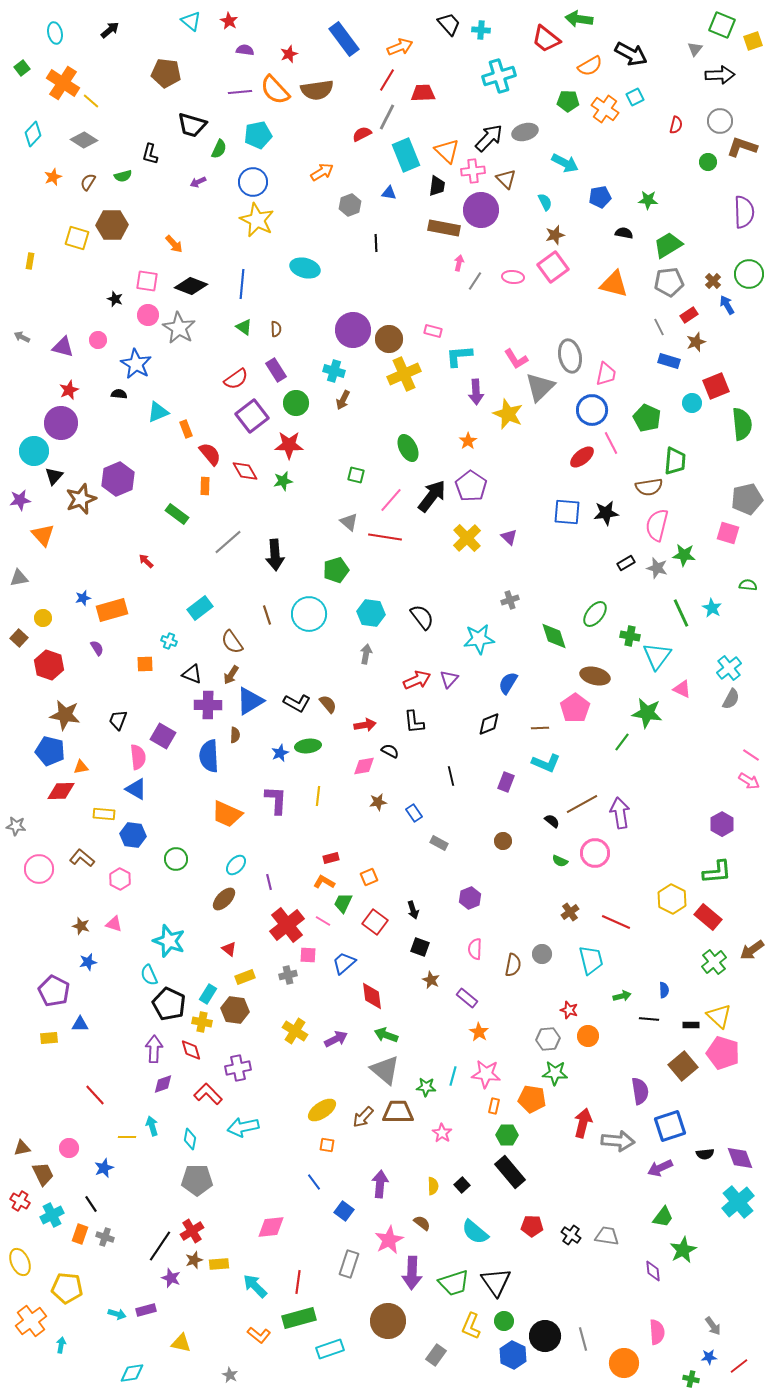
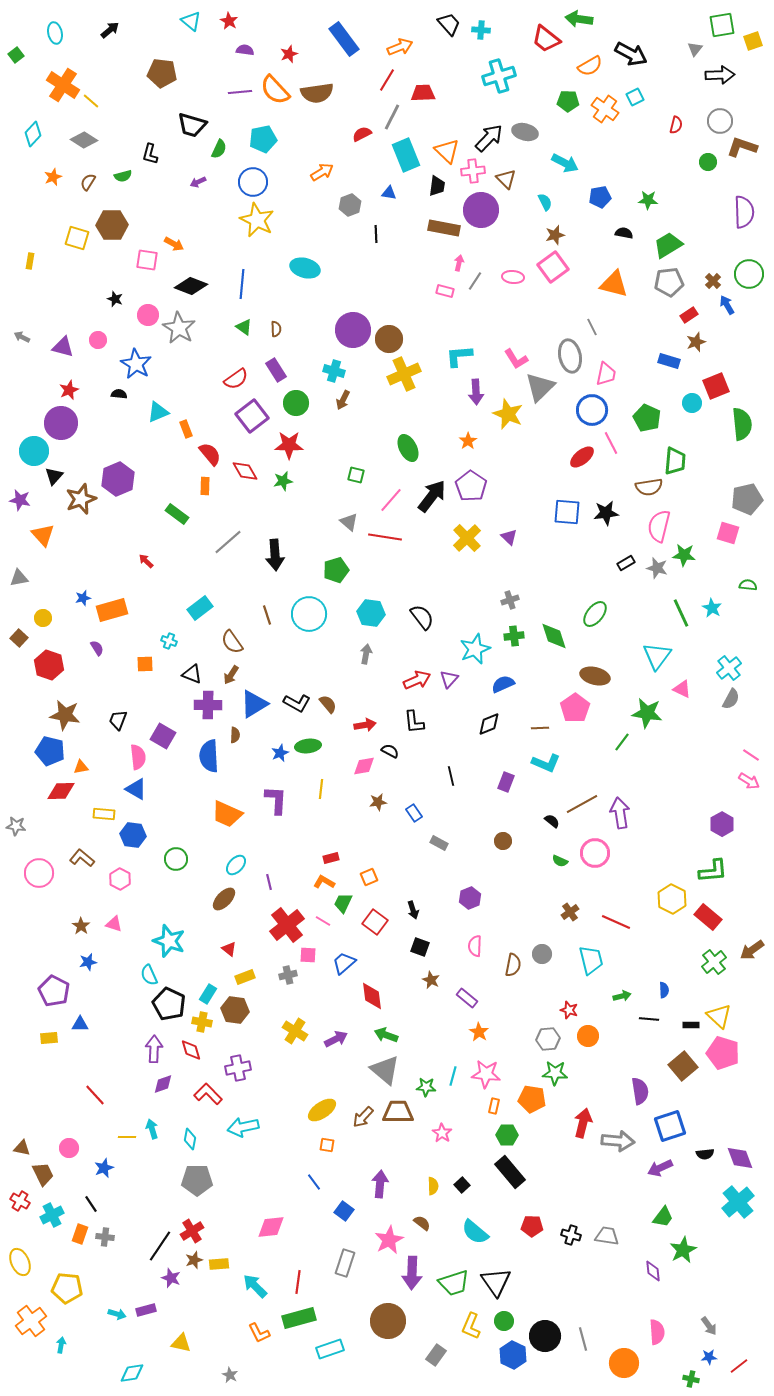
green square at (722, 25): rotated 32 degrees counterclockwise
green square at (22, 68): moved 6 px left, 13 px up
brown pentagon at (166, 73): moved 4 px left
orange cross at (63, 83): moved 2 px down
brown semicircle at (317, 90): moved 3 px down
gray line at (387, 117): moved 5 px right
gray ellipse at (525, 132): rotated 30 degrees clockwise
cyan pentagon at (258, 135): moved 5 px right, 4 px down
black line at (376, 243): moved 9 px up
orange arrow at (174, 244): rotated 18 degrees counterclockwise
pink square at (147, 281): moved 21 px up
gray line at (659, 327): moved 67 px left
pink rectangle at (433, 331): moved 12 px right, 40 px up
purple star at (20, 500): rotated 20 degrees clockwise
pink semicircle at (657, 525): moved 2 px right, 1 px down
green cross at (630, 636): moved 116 px left; rotated 18 degrees counterclockwise
cyan star at (479, 639): moved 4 px left, 10 px down; rotated 16 degrees counterclockwise
blue semicircle at (508, 683): moved 5 px left, 1 px down; rotated 35 degrees clockwise
blue triangle at (250, 701): moved 4 px right, 3 px down
yellow line at (318, 796): moved 3 px right, 7 px up
pink circle at (39, 869): moved 4 px down
green L-shape at (717, 872): moved 4 px left, 1 px up
brown star at (81, 926): rotated 18 degrees clockwise
pink semicircle at (475, 949): moved 3 px up
cyan arrow at (152, 1126): moved 3 px down
brown triangle at (22, 1148): rotated 24 degrees clockwise
black cross at (571, 1235): rotated 18 degrees counterclockwise
gray cross at (105, 1237): rotated 12 degrees counterclockwise
gray rectangle at (349, 1264): moved 4 px left, 1 px up
gray arrow at (713, 1326): moved 4 px left
orange L-shape at (259, 1335): moved 2 px up; rotated 25 degrees clockwise
